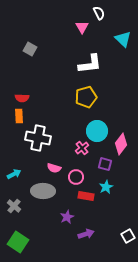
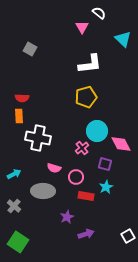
white semicircle: rotated 24 degrees counterclockwise
pink diamond: rotated 65 degrees counterclockwise
